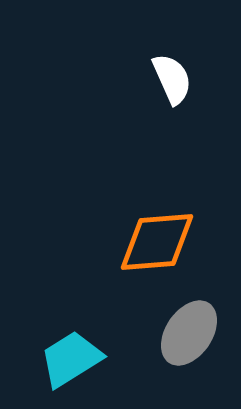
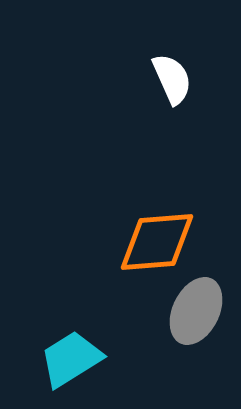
gray ellipse: moved 7 px right, 22 px up; rotated 8 degrees counterclockwise
